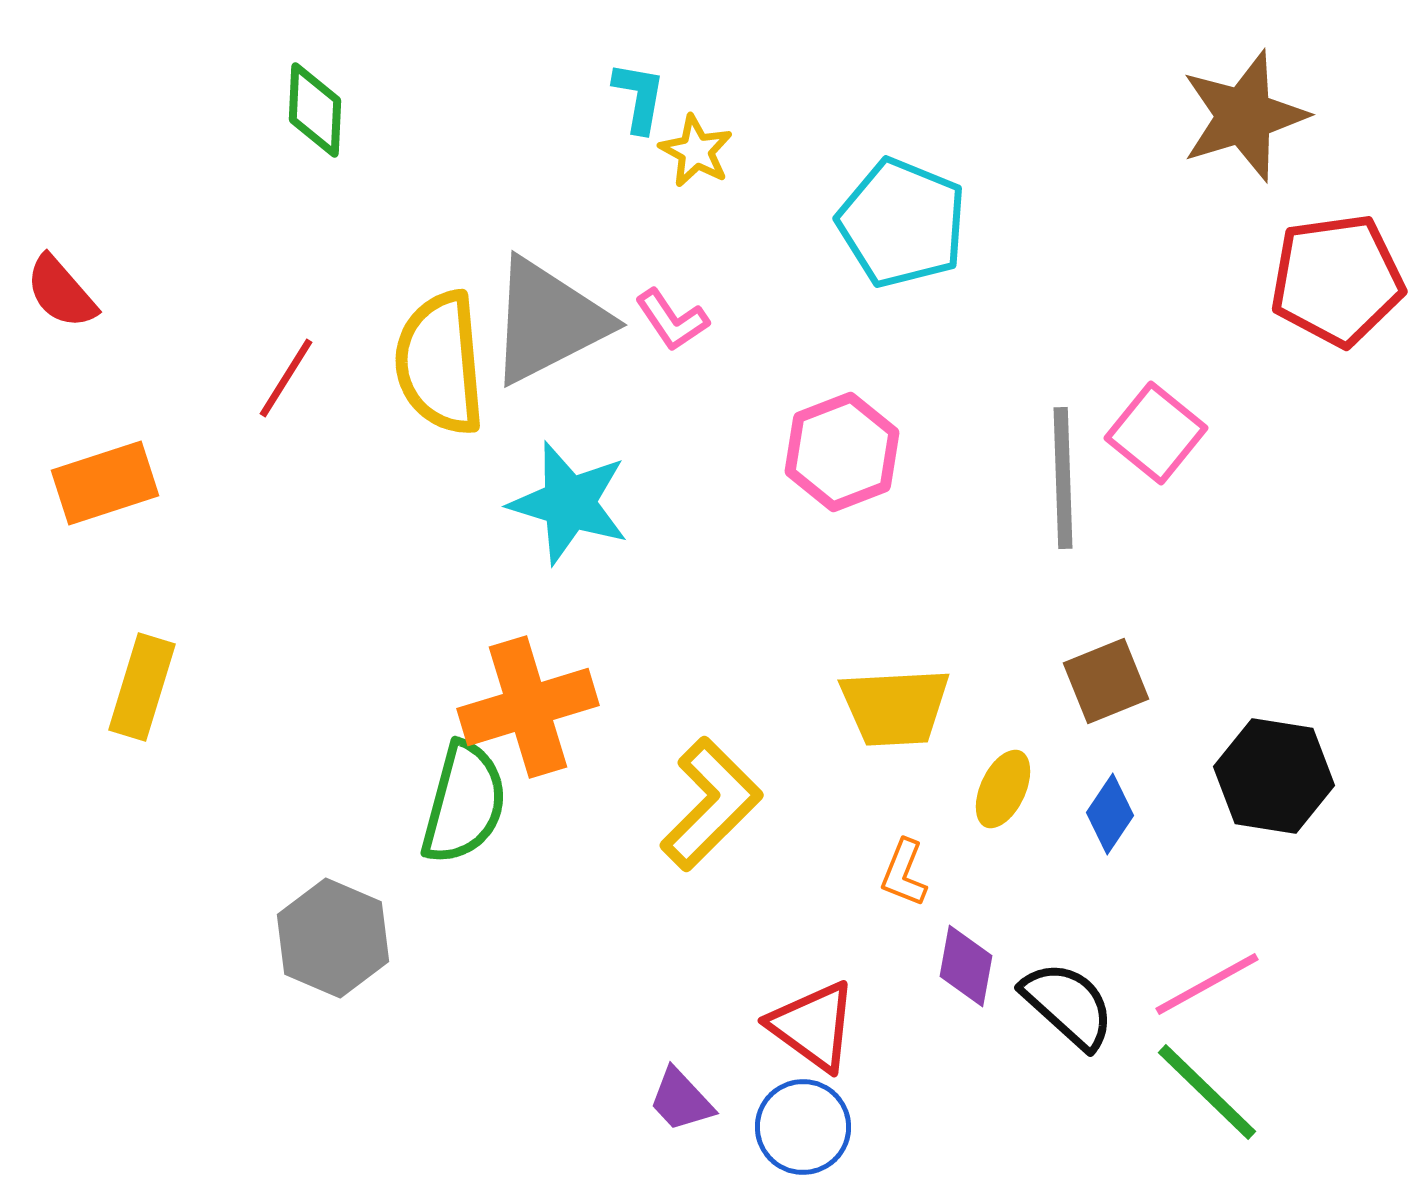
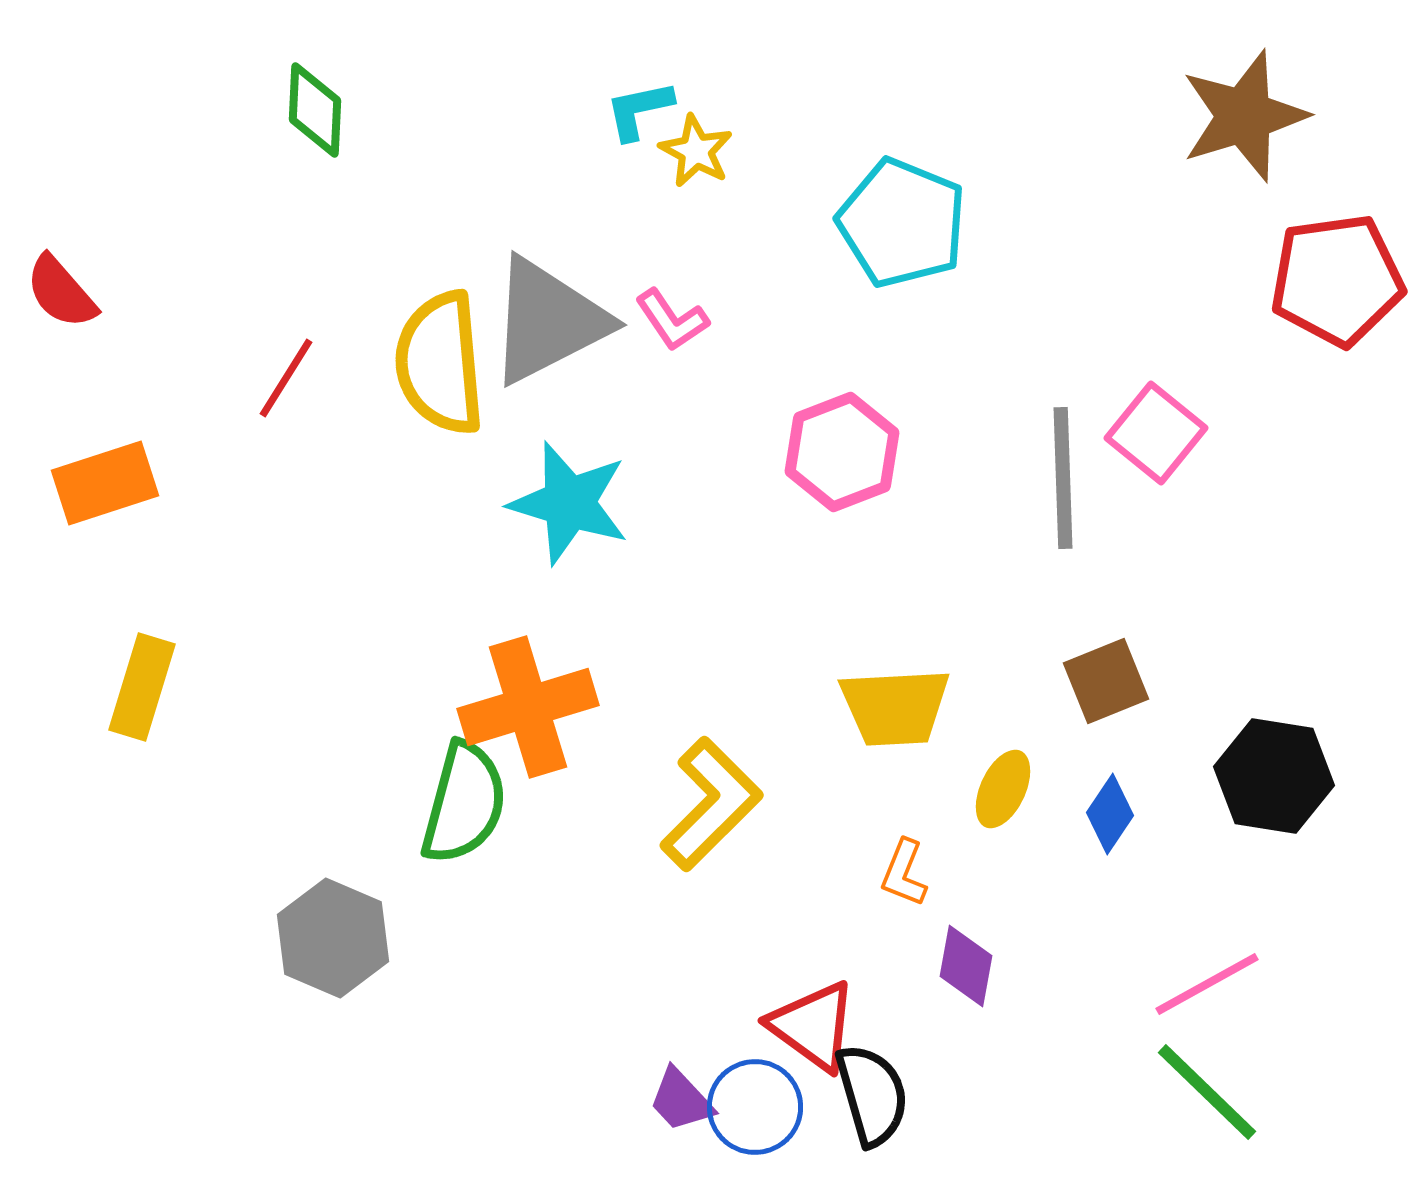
cyan L-shape: moved 13 px down; rotated 112 degrees counterclockwise
black semicircle: moved 196 px left, 90 px down; rotated 32 degrees clockwise
blue circle: moved 48 px left, 20 px up
